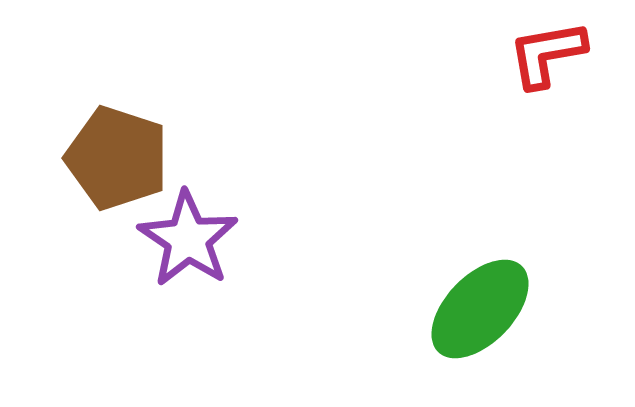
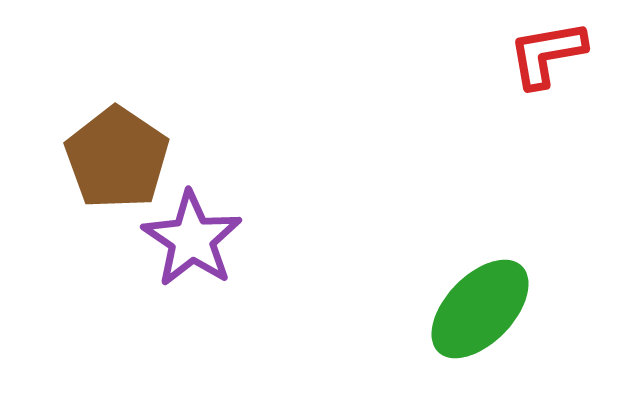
brown pentagon: rotated 16 degrees clockwise
purple star: moved 4 px right
